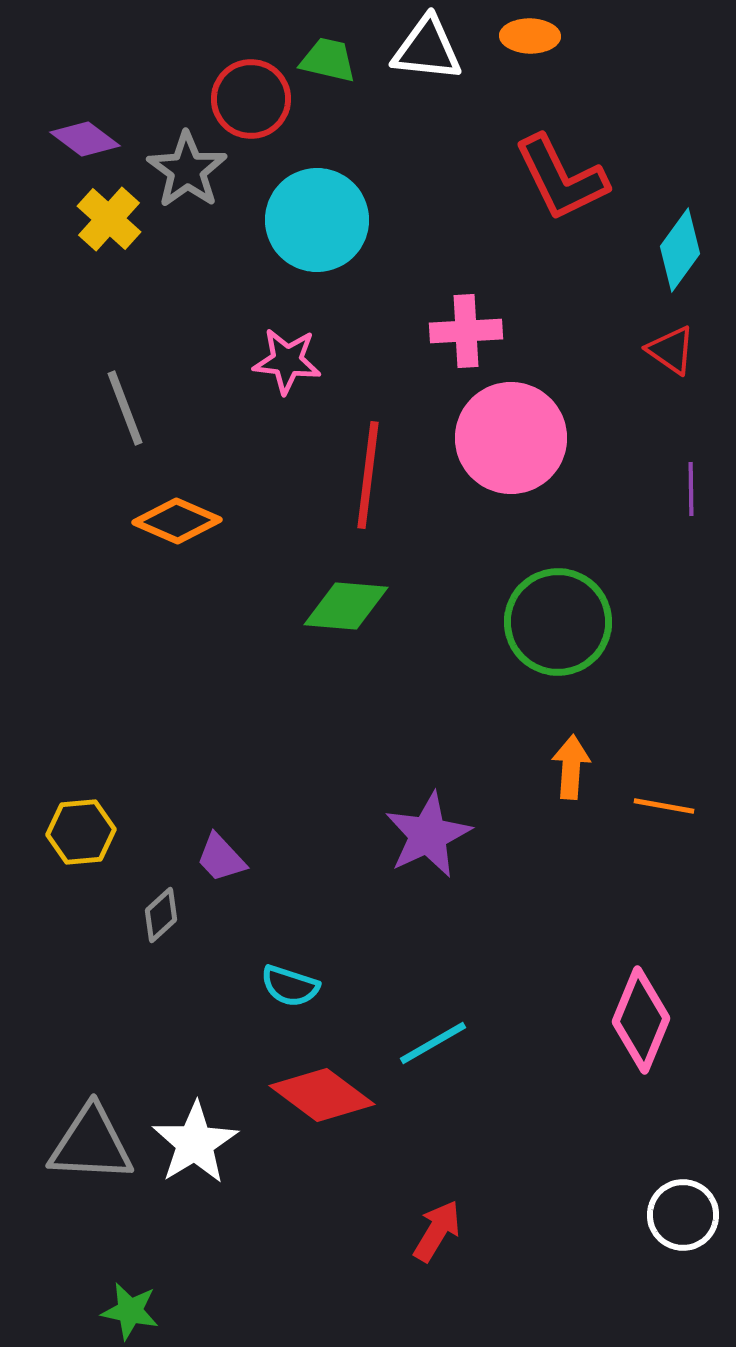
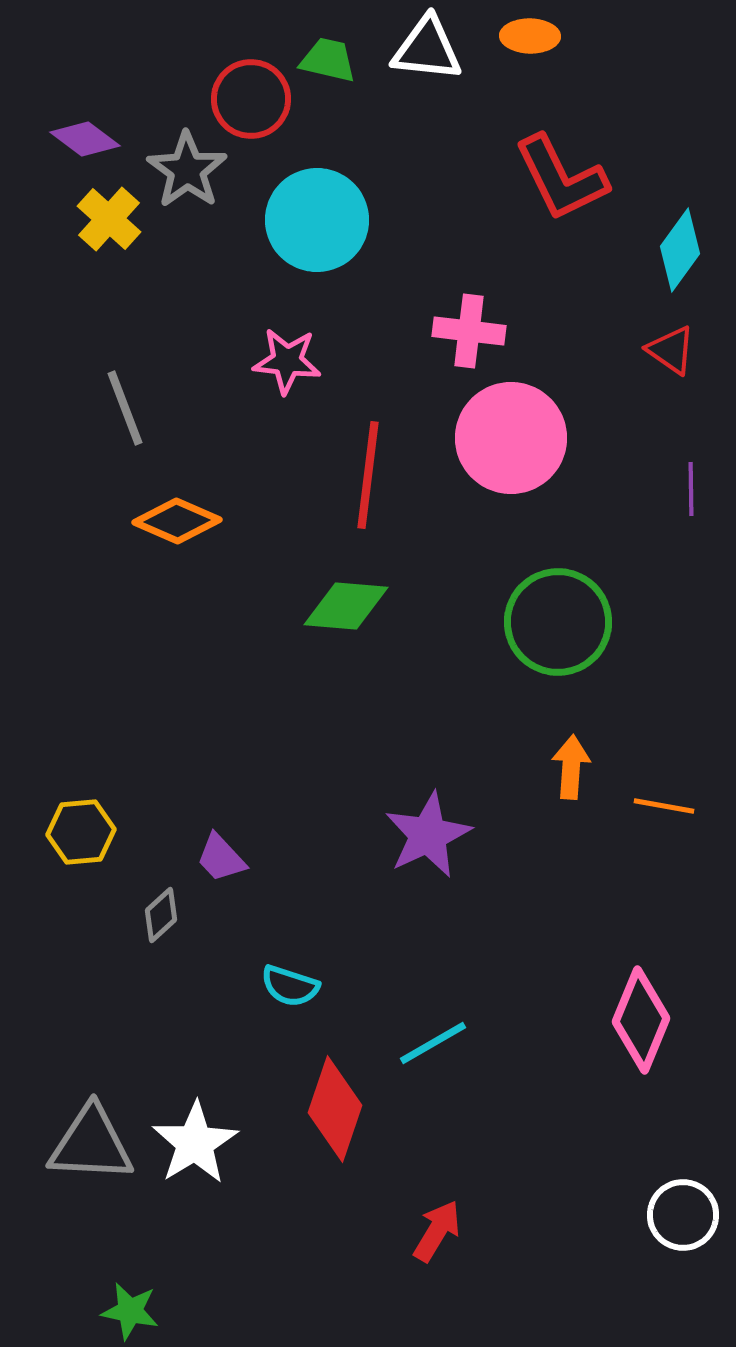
pink cross: moved 3 px right; rotated 10 degrees clockwise
red diamond: moved 13 px right, 14 px down; rotated 72 degrees clockwise
